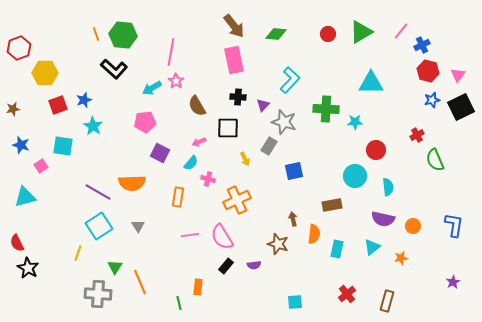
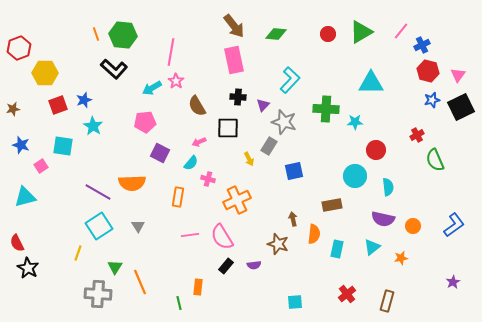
yellow arrow at (245, 159): moved 4 px right
blue L-shape at (454, 225): rotated 45 degrees clockwise
